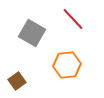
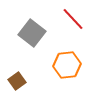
gray square: rotated 8 degrees clockwise
